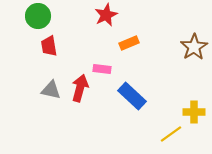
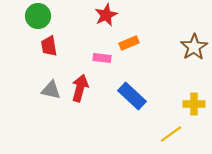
pink rectangle: moved 11 px up
yellow cross: moved 8 px up
